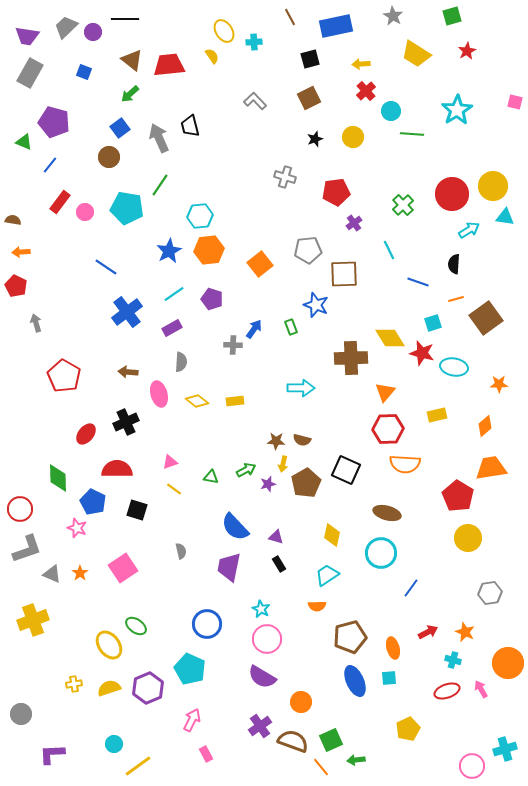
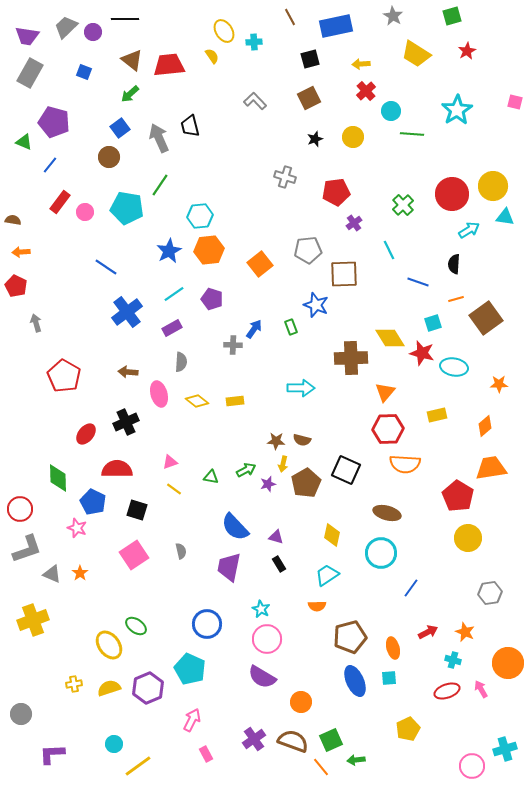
pink square at (123, 568): moved 11 px right, 13 px up
purple cross at (260, 726): moved 6 px left, 13 px down
